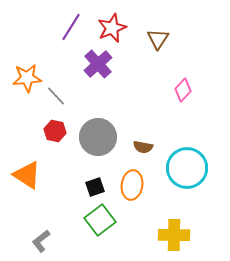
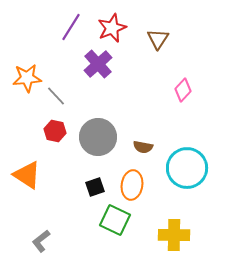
green square: moved 15 px right; rotated 28 degrees counterclockwise
